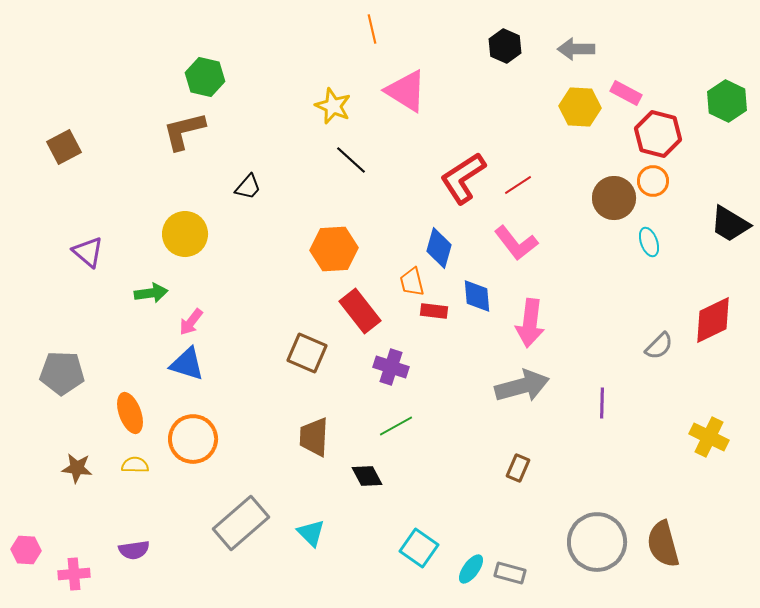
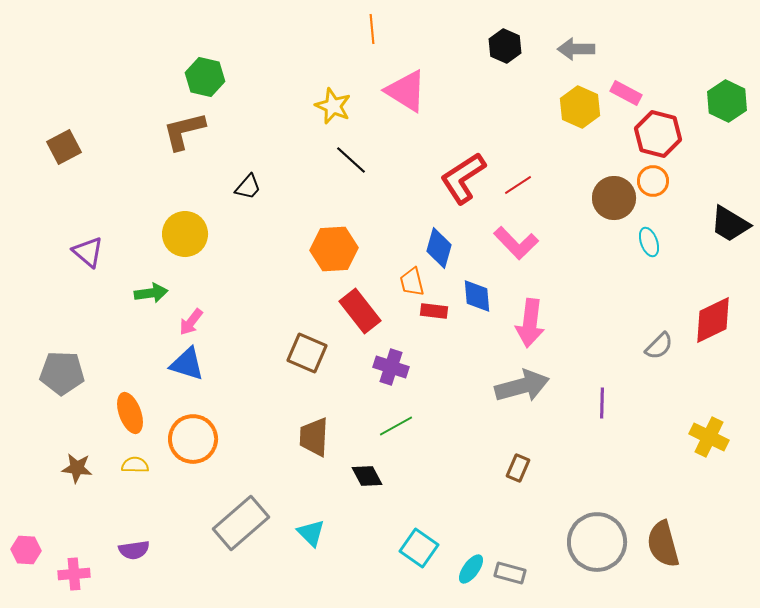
orange line at (372, 29): rotated 8 degrees clockwise
yellow hexagon at (580, 107): rotated 21 degrees clockwise
pink L-shape at (516, 243): rotated 6 degrees counterclockwise
